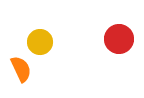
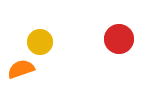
orange semicircle: rotated 84 degrees counterclockwise
